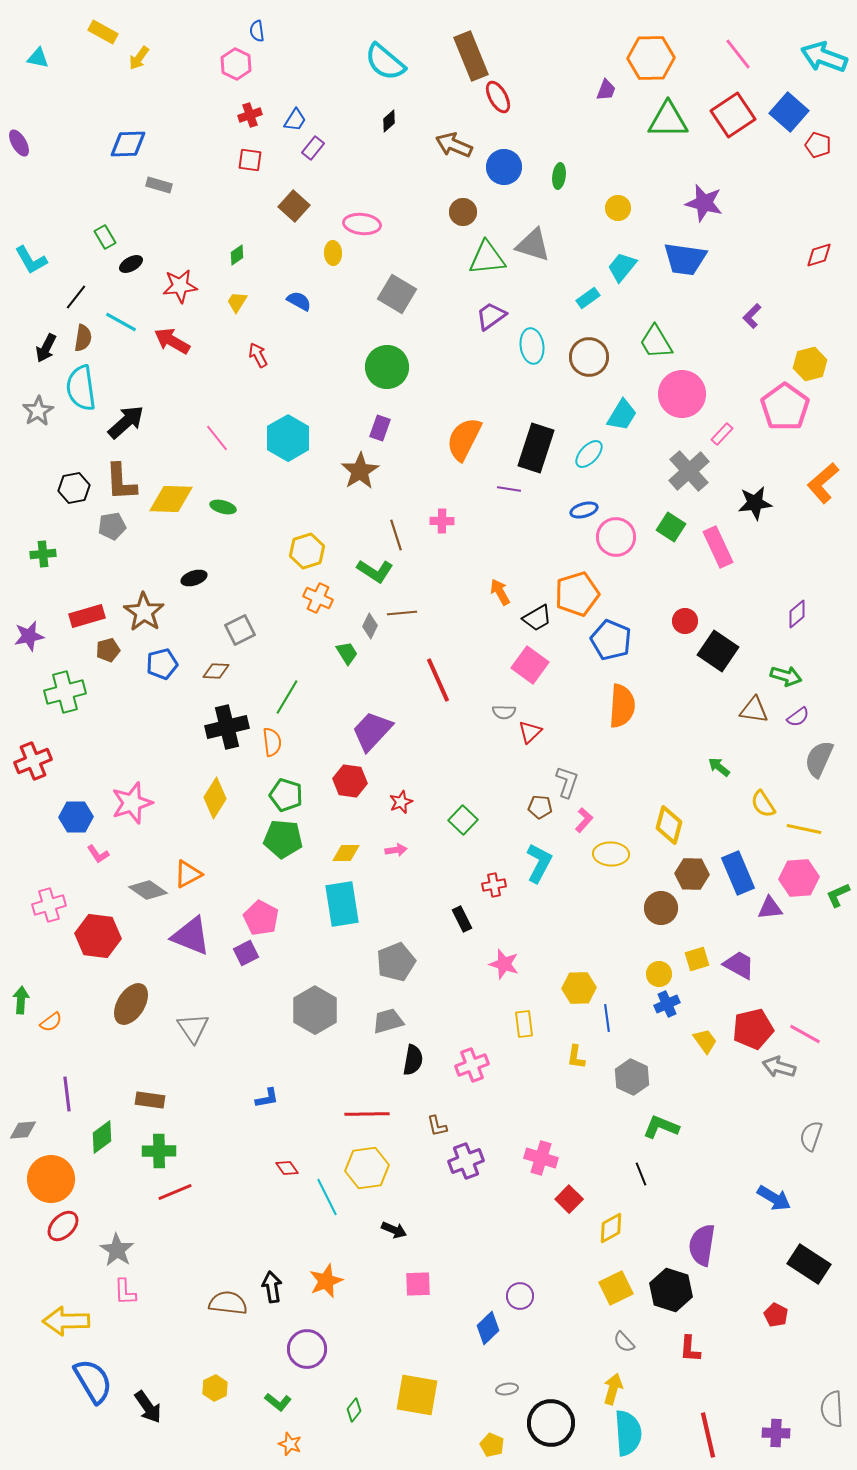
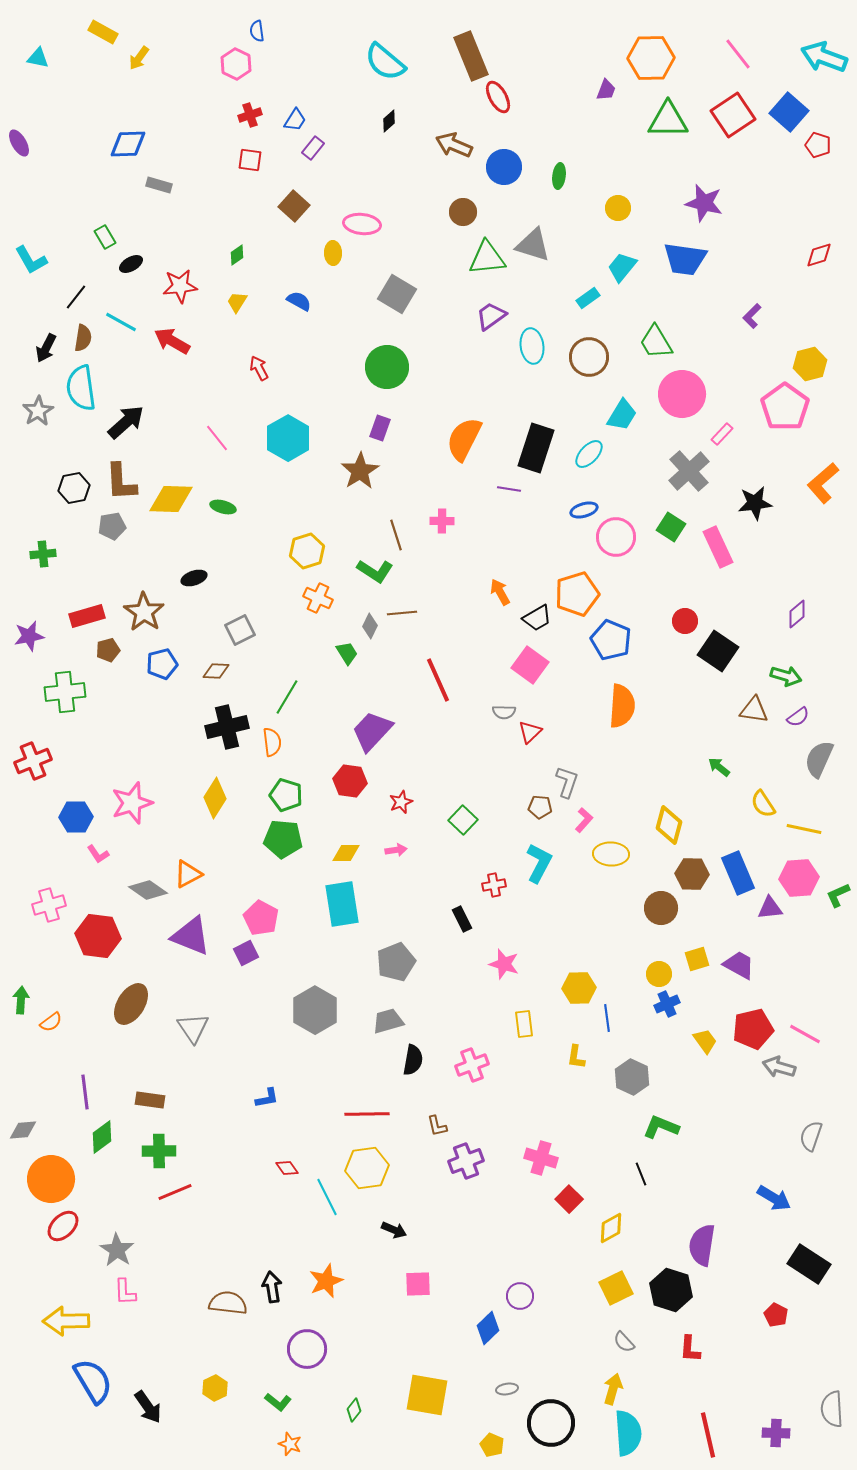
red arrow at (258, 355): moved 1 px right, 13 px down
green cross at (65, 692): rotated 9 degrees clockwise
purple line at (67, 1094): moved 18 px right, 2 px up
yellow square at (417, 1395): moved 10 px right
